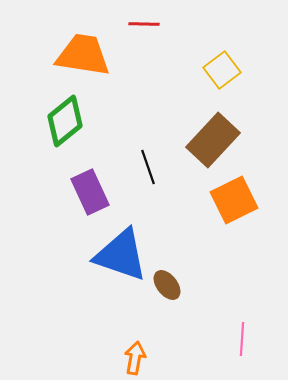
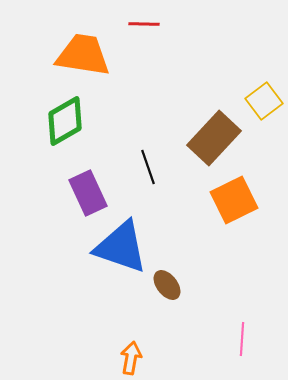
yellow square: moved 42 px right, 31 px down
green diamond: rotated 9 degrees clockwise
brown rectangle: moved 1 px right, 2 px up
purple rectangle: moved 2 px left, 1 px down
blue triangle: moved 8 px up
orange arrow: moved 4 px left
